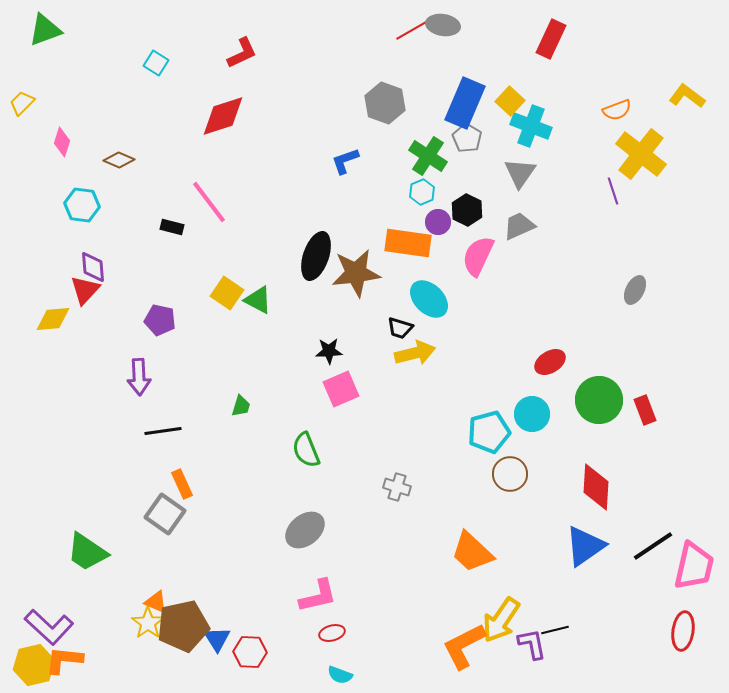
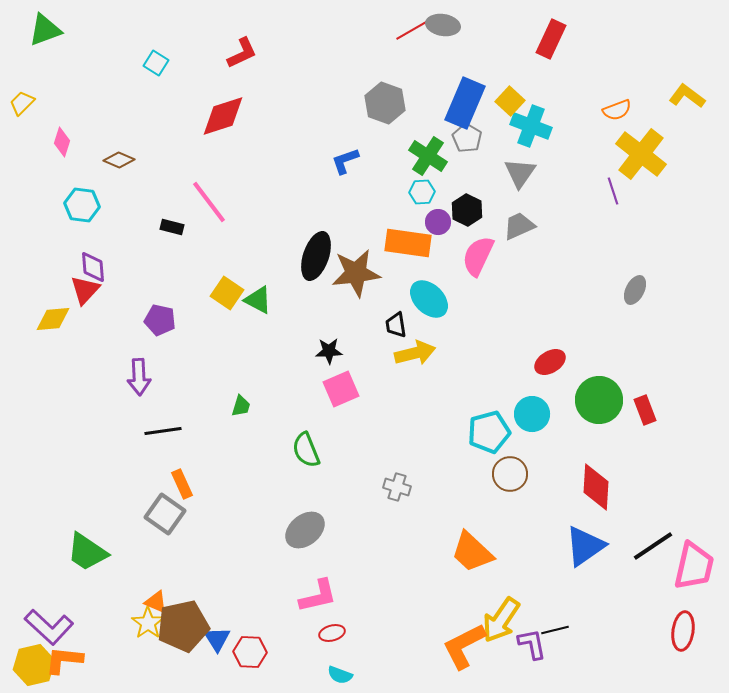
cyan hexagon at (422, 192): rotated 20 degrees clockwise
black trapezoid at (400, 328): moved 4 px left, 3 px up; rotated 64 degrees clockwise
